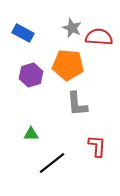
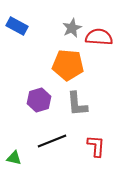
gray star: rotated 24 degrees clockwise
blue rectangle: moved 6 px left, 7 px up
purple hexagon: moved 8 px right, 25 px down
green triangle: moved 17 px left, 24 px down; rotated 14 degrees clockwise
red L-shape: moved 1 px left
black line: moved 22 px up; rotated 16 degrees clockwise
